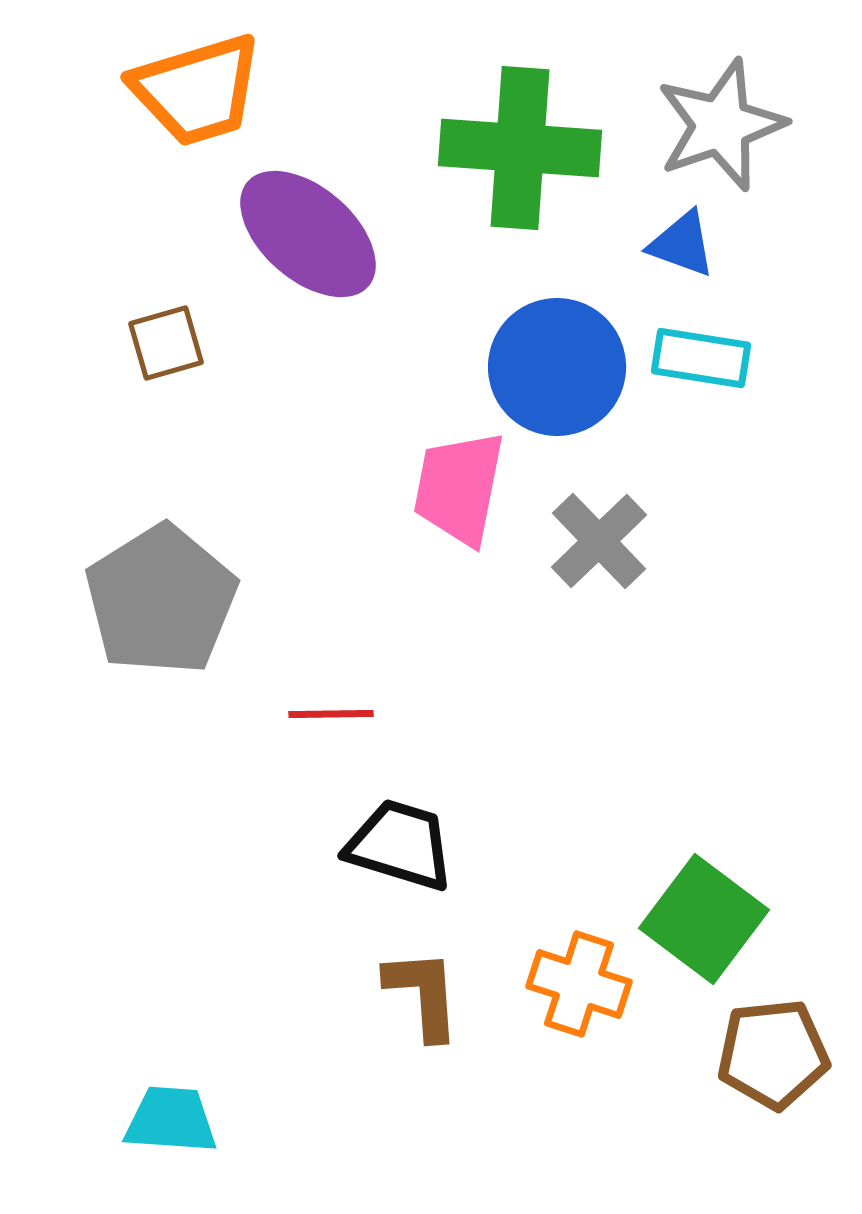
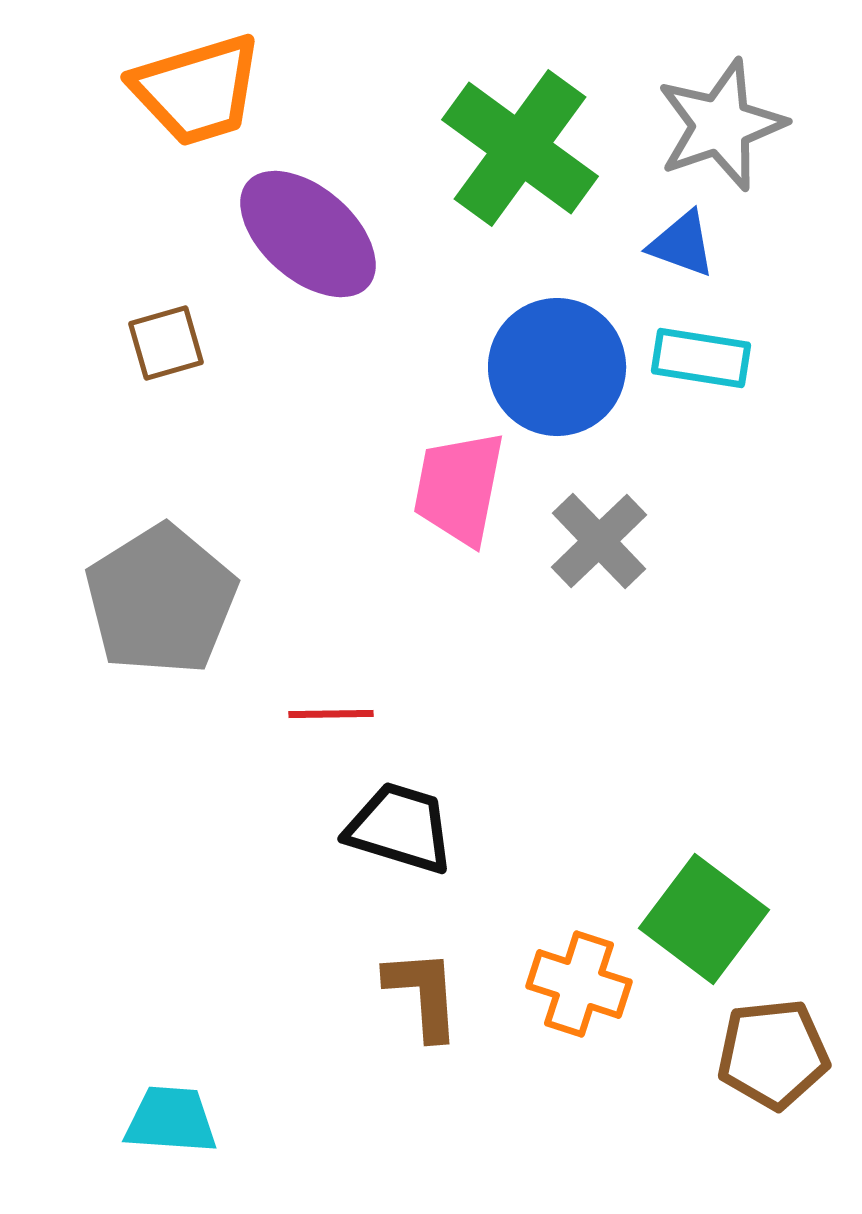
green cross: rotated 32 degrees clockwise
black trapezoid: moved 17 px up
